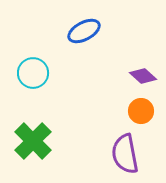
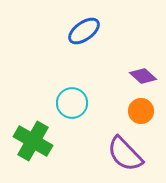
blue ellipse: rotated 8 degrees counterclockwise
cyan circle: moved 39 px right, 30 px down
green cross: rotated 15 degrees counterclockwise
purple semicircle: rotated 33 degrees counterclockwise
